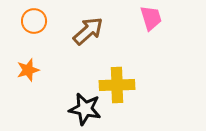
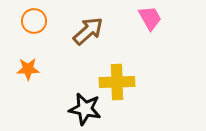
pink trapezoid: moved 1 px left; rotated 12 degrees counterclockwise
orange star: moved 1 px up; rotated 15 degrees clockwise
yellow cross: moved 3 px up
